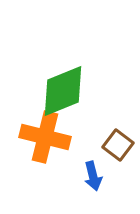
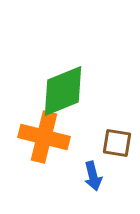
orange cross: moved 1 px left
brown square: moved 1 px left, 2 px up; rotated 28 degrees counterclockwise
